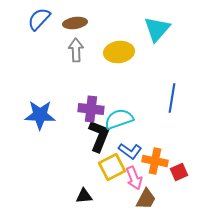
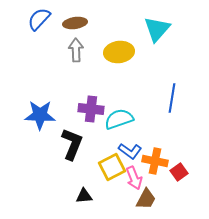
black L-shape: moved 27 px left, 8 px down
red square: rotated 12 degrees counterclockwise
